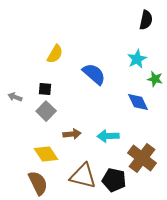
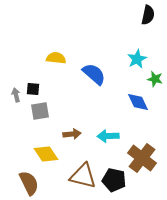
black semicircle: moved 2 px right, 5 px up
yellow semicircle: moved 1 px right, 4 px down; rotated 114 degrees counterclockwise
black square: moved 12 px left
gray arrow: moved 1 px right, 2 px up; rotated 56 degrees clockwise
gray square: moved 6 px left; rotated 36 degrees clockwise
brown semicircle: moved 9 px left
